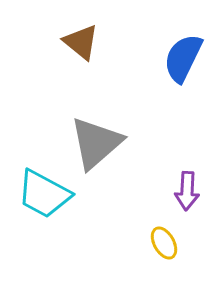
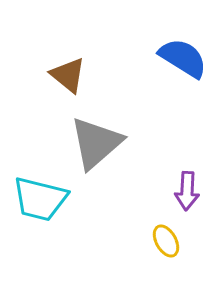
brown triangle: moved 13 px left, 33 px down
blue semicircle: rotated 96 degrees clockwise
cyan trapezoid: moved 4 px left, 5 px down; rotated 14 degrees counterclockwise
yellow ellipse: moved 2 px right, 2 px up
